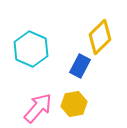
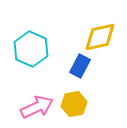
yellow diamond: rotated 32 degrees clockwise
pink arrow: moved 1 px left, 1 px up; rotated 24 degrees clockwise
